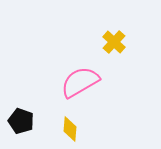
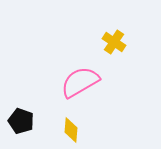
yellow cross: rotated 10 degrees counterclockwise
yellow diamond: moved 1 px right, 1 px down
